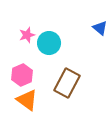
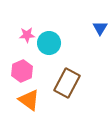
blue triangle: rotated 21 degrees clockwise
pink star: rotated 14 degrees clockwise
pink hexagon: moved 4 px up
orange triangle: moved 2 px right
